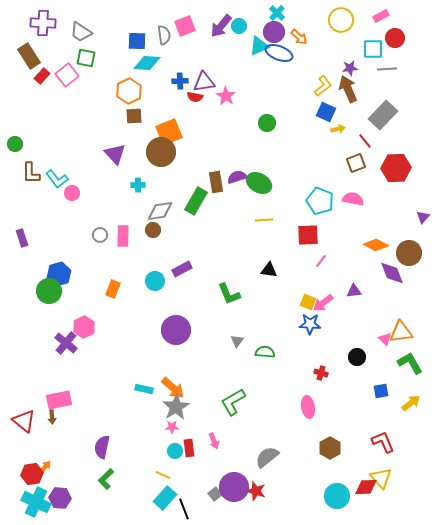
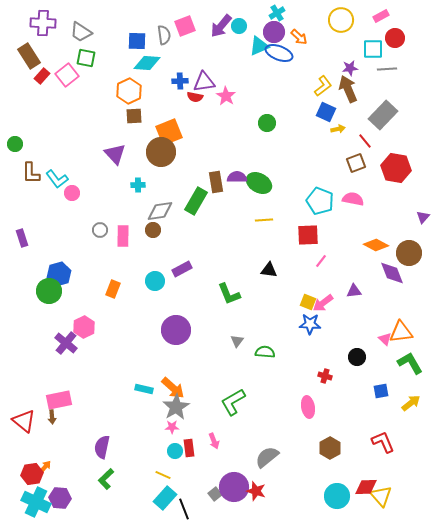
cyan cross at (277, 13): rotated 14 degrees clockwise
red hexagon at (396, 168): rotated 12 degrees clockwise
purple semicircle at (237, 177): rotated 18 degrees clockwise
gray circle at (100, 235): moved 5 px up
red cross at (321, 373): moved 4 px right, 3 px down
yellow triangle at (381, 478): moved 18 px down
